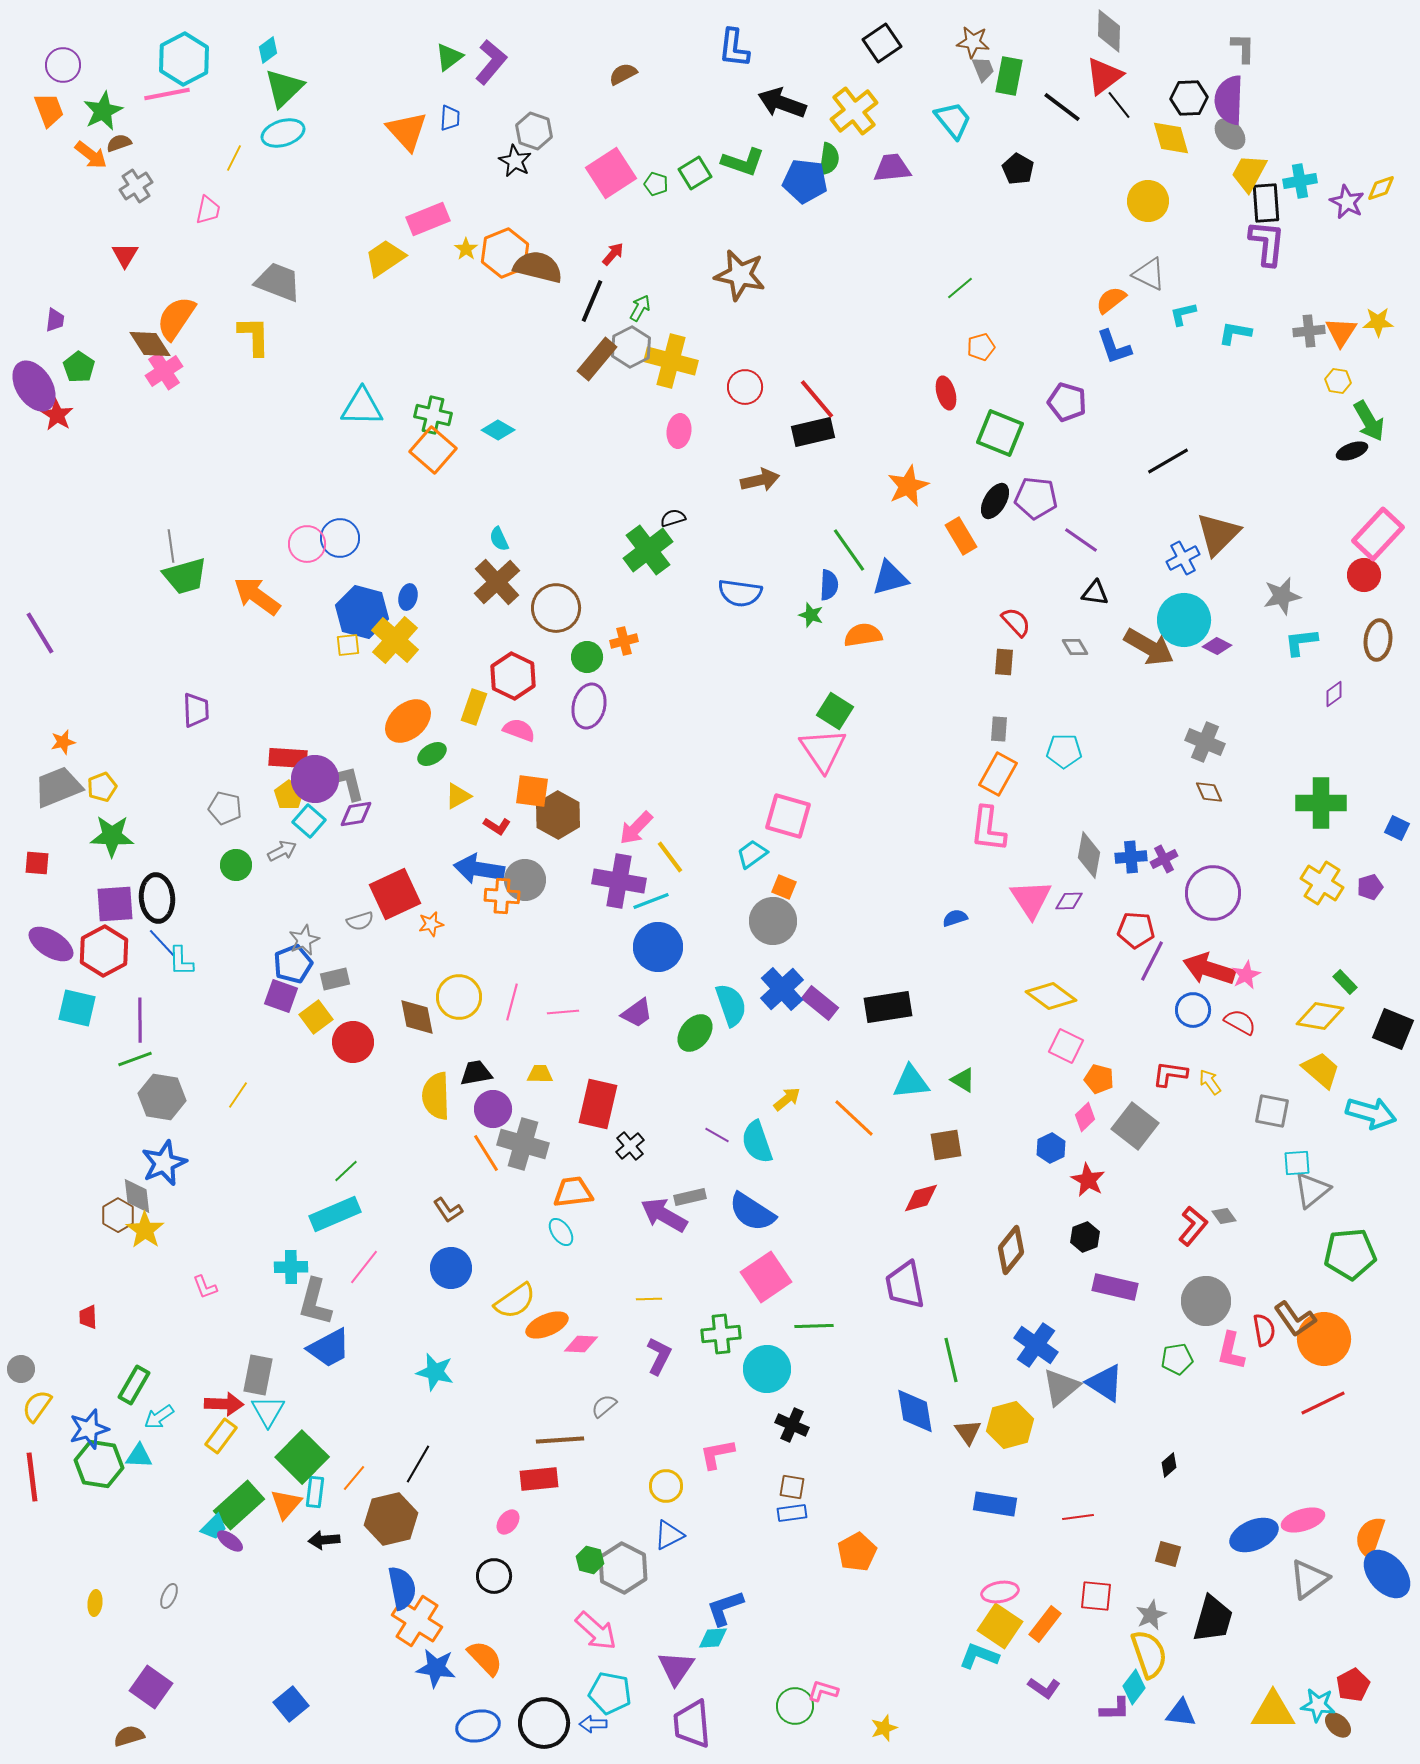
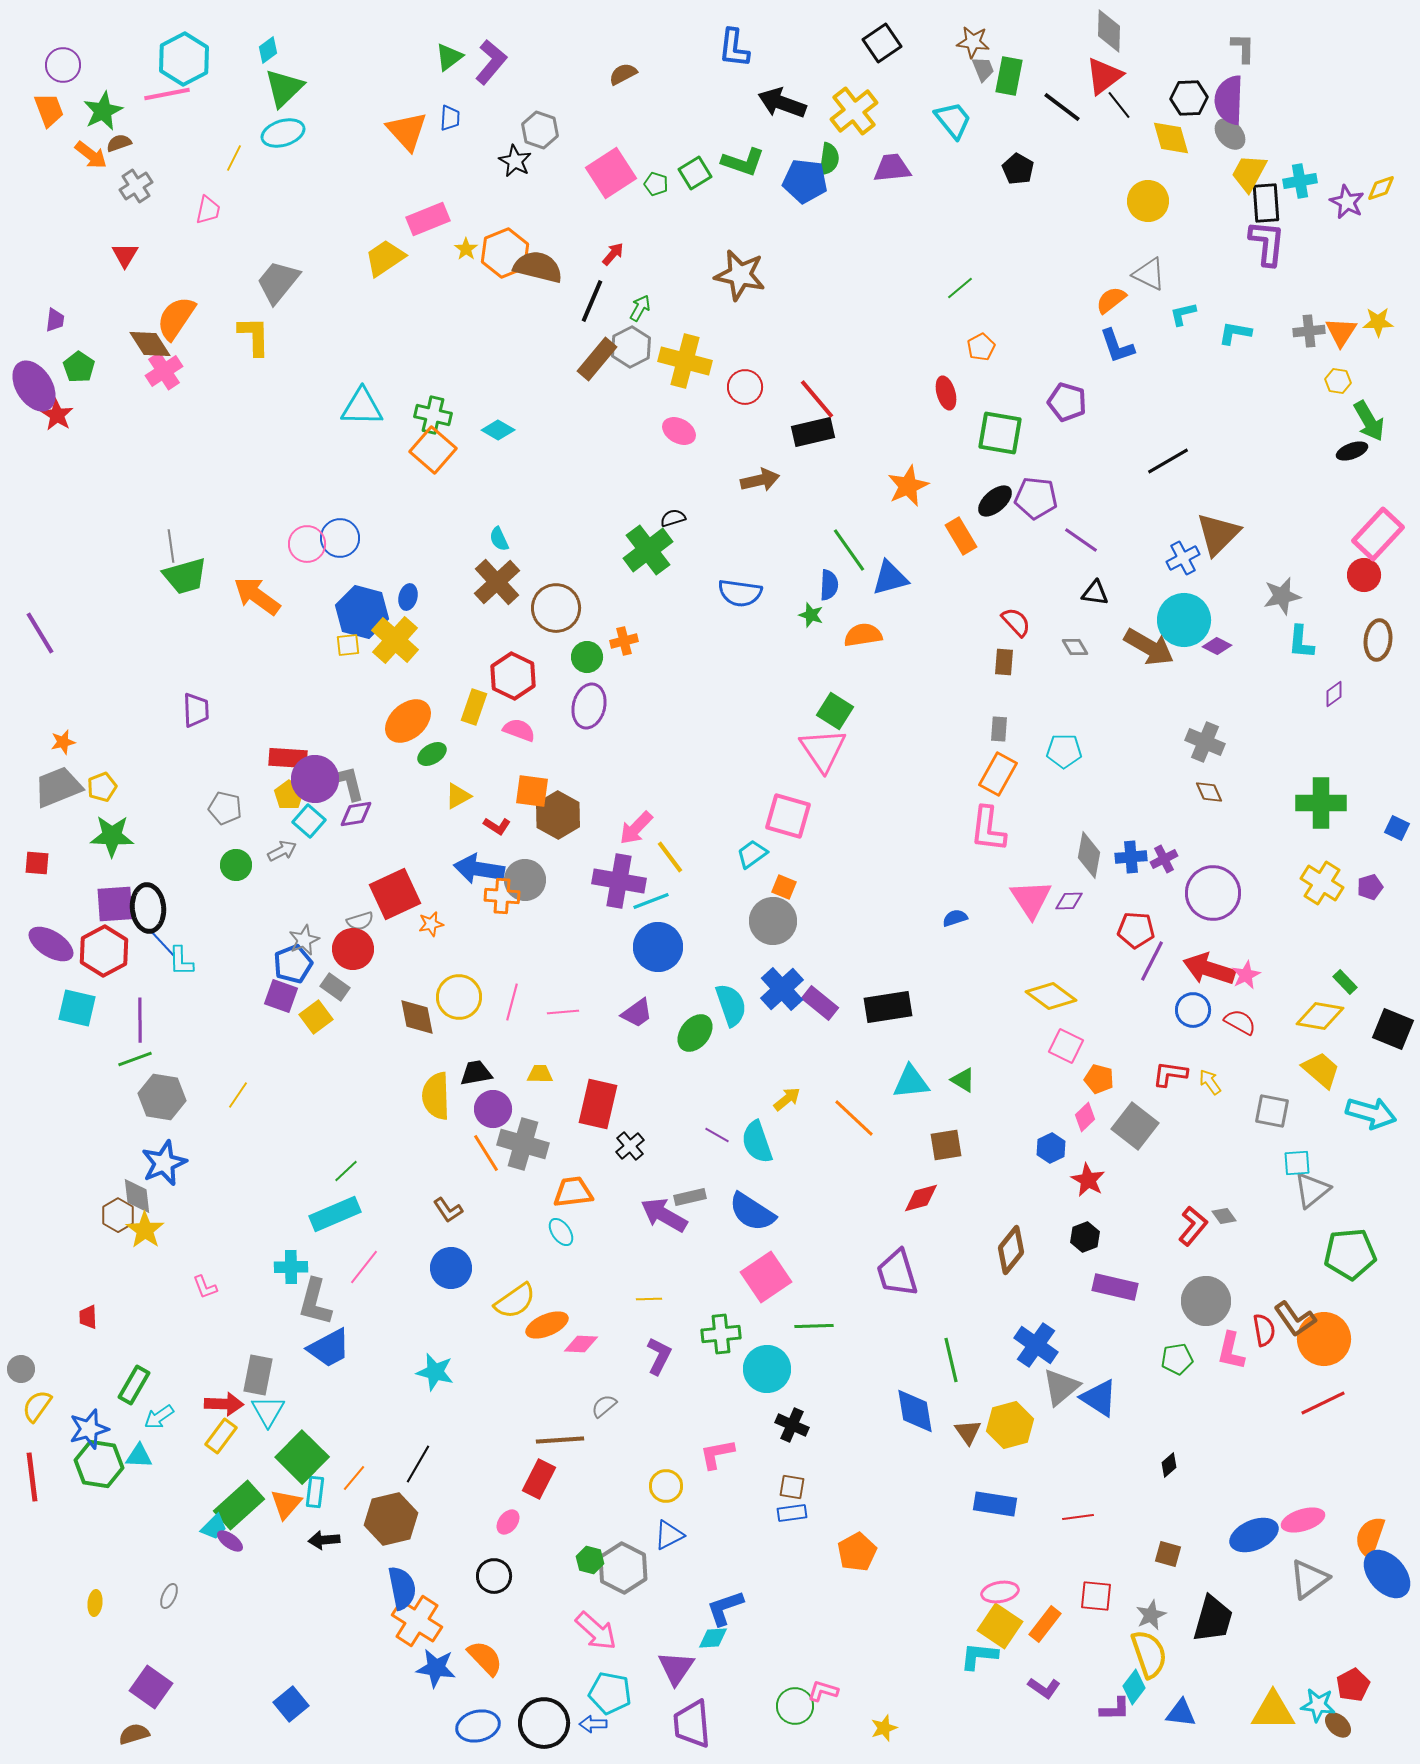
gray hexagon at (534, 131): moved 6 px right, 1 px up
gray trapezoid at (278, 282): rotated 72 degrees counterclockwise
orange pentagon at (981, 347): rotated 12 degrees counterclockwise
blue L-shape at (1114, 347): moved 3 px right, 1 px up
yellow cross at (671, 361): moved 14 px right
pink ellipse at (679, 431): rotated 68 degrees counterclockwise
green square at (1000, 433): rotated 12 degrees counterclockwise
black ellipse at (995, 501): rotated 18 degrees clockwise
cyan L-shape at (1301, 642): rotated 78 degrees counterclockwise
black ellipse at (157, 898): moved 9 px left, 10 px down
gray rectangle at (335, 979): moved 8 px down; rotated 48 degrees clockwise
red circle at (353, 1042): moved 93 px up
purple trapezoid at (905, 1285): moved 8 px left, 12 px up; rotated 6 degrees counterclockwise
blue triangle at (1105, 1383): moved 6 px left, 15 px down
red rectangle at (539, 1479): rotated 57 degrees counterclockwise
cyan L-shape at (979, 1656): rotated 15 degrees counterclockwise
brown semicircle at (129, 1736): moved 5 px right, 2 px up
